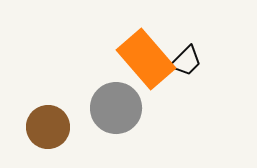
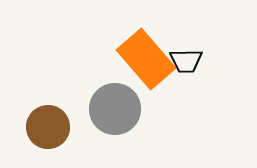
black trapezoid: rotated 44 degrees clockwise
gray circle: moved 1 px left, 1 px down
